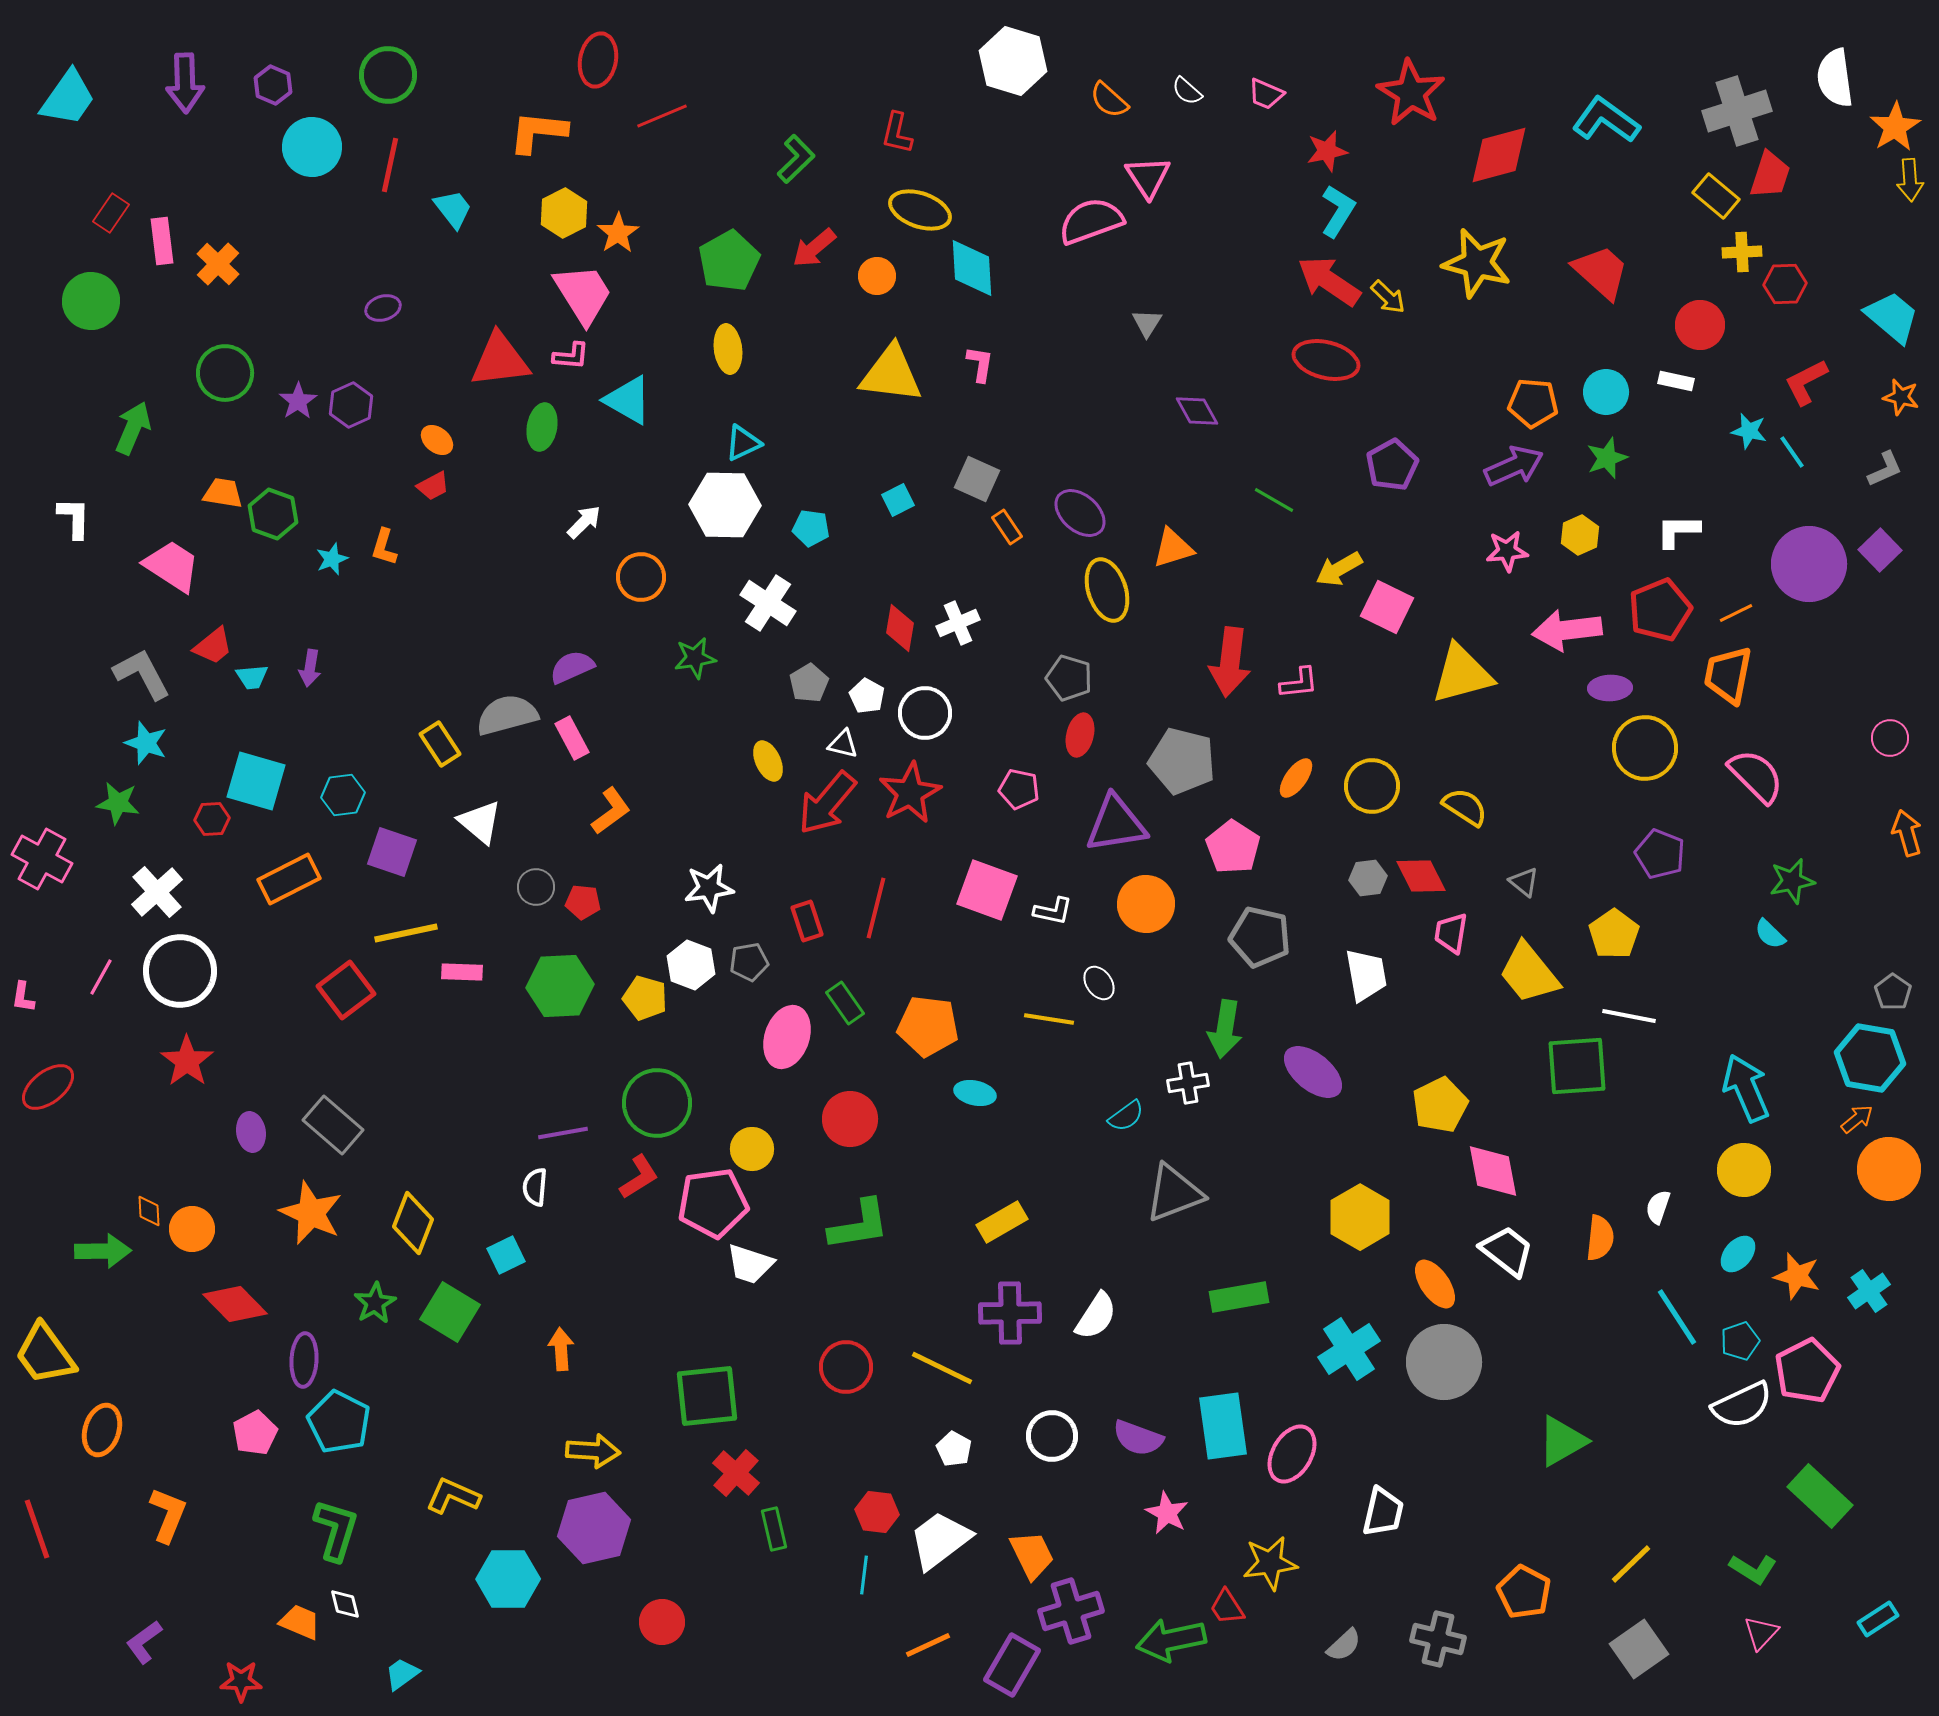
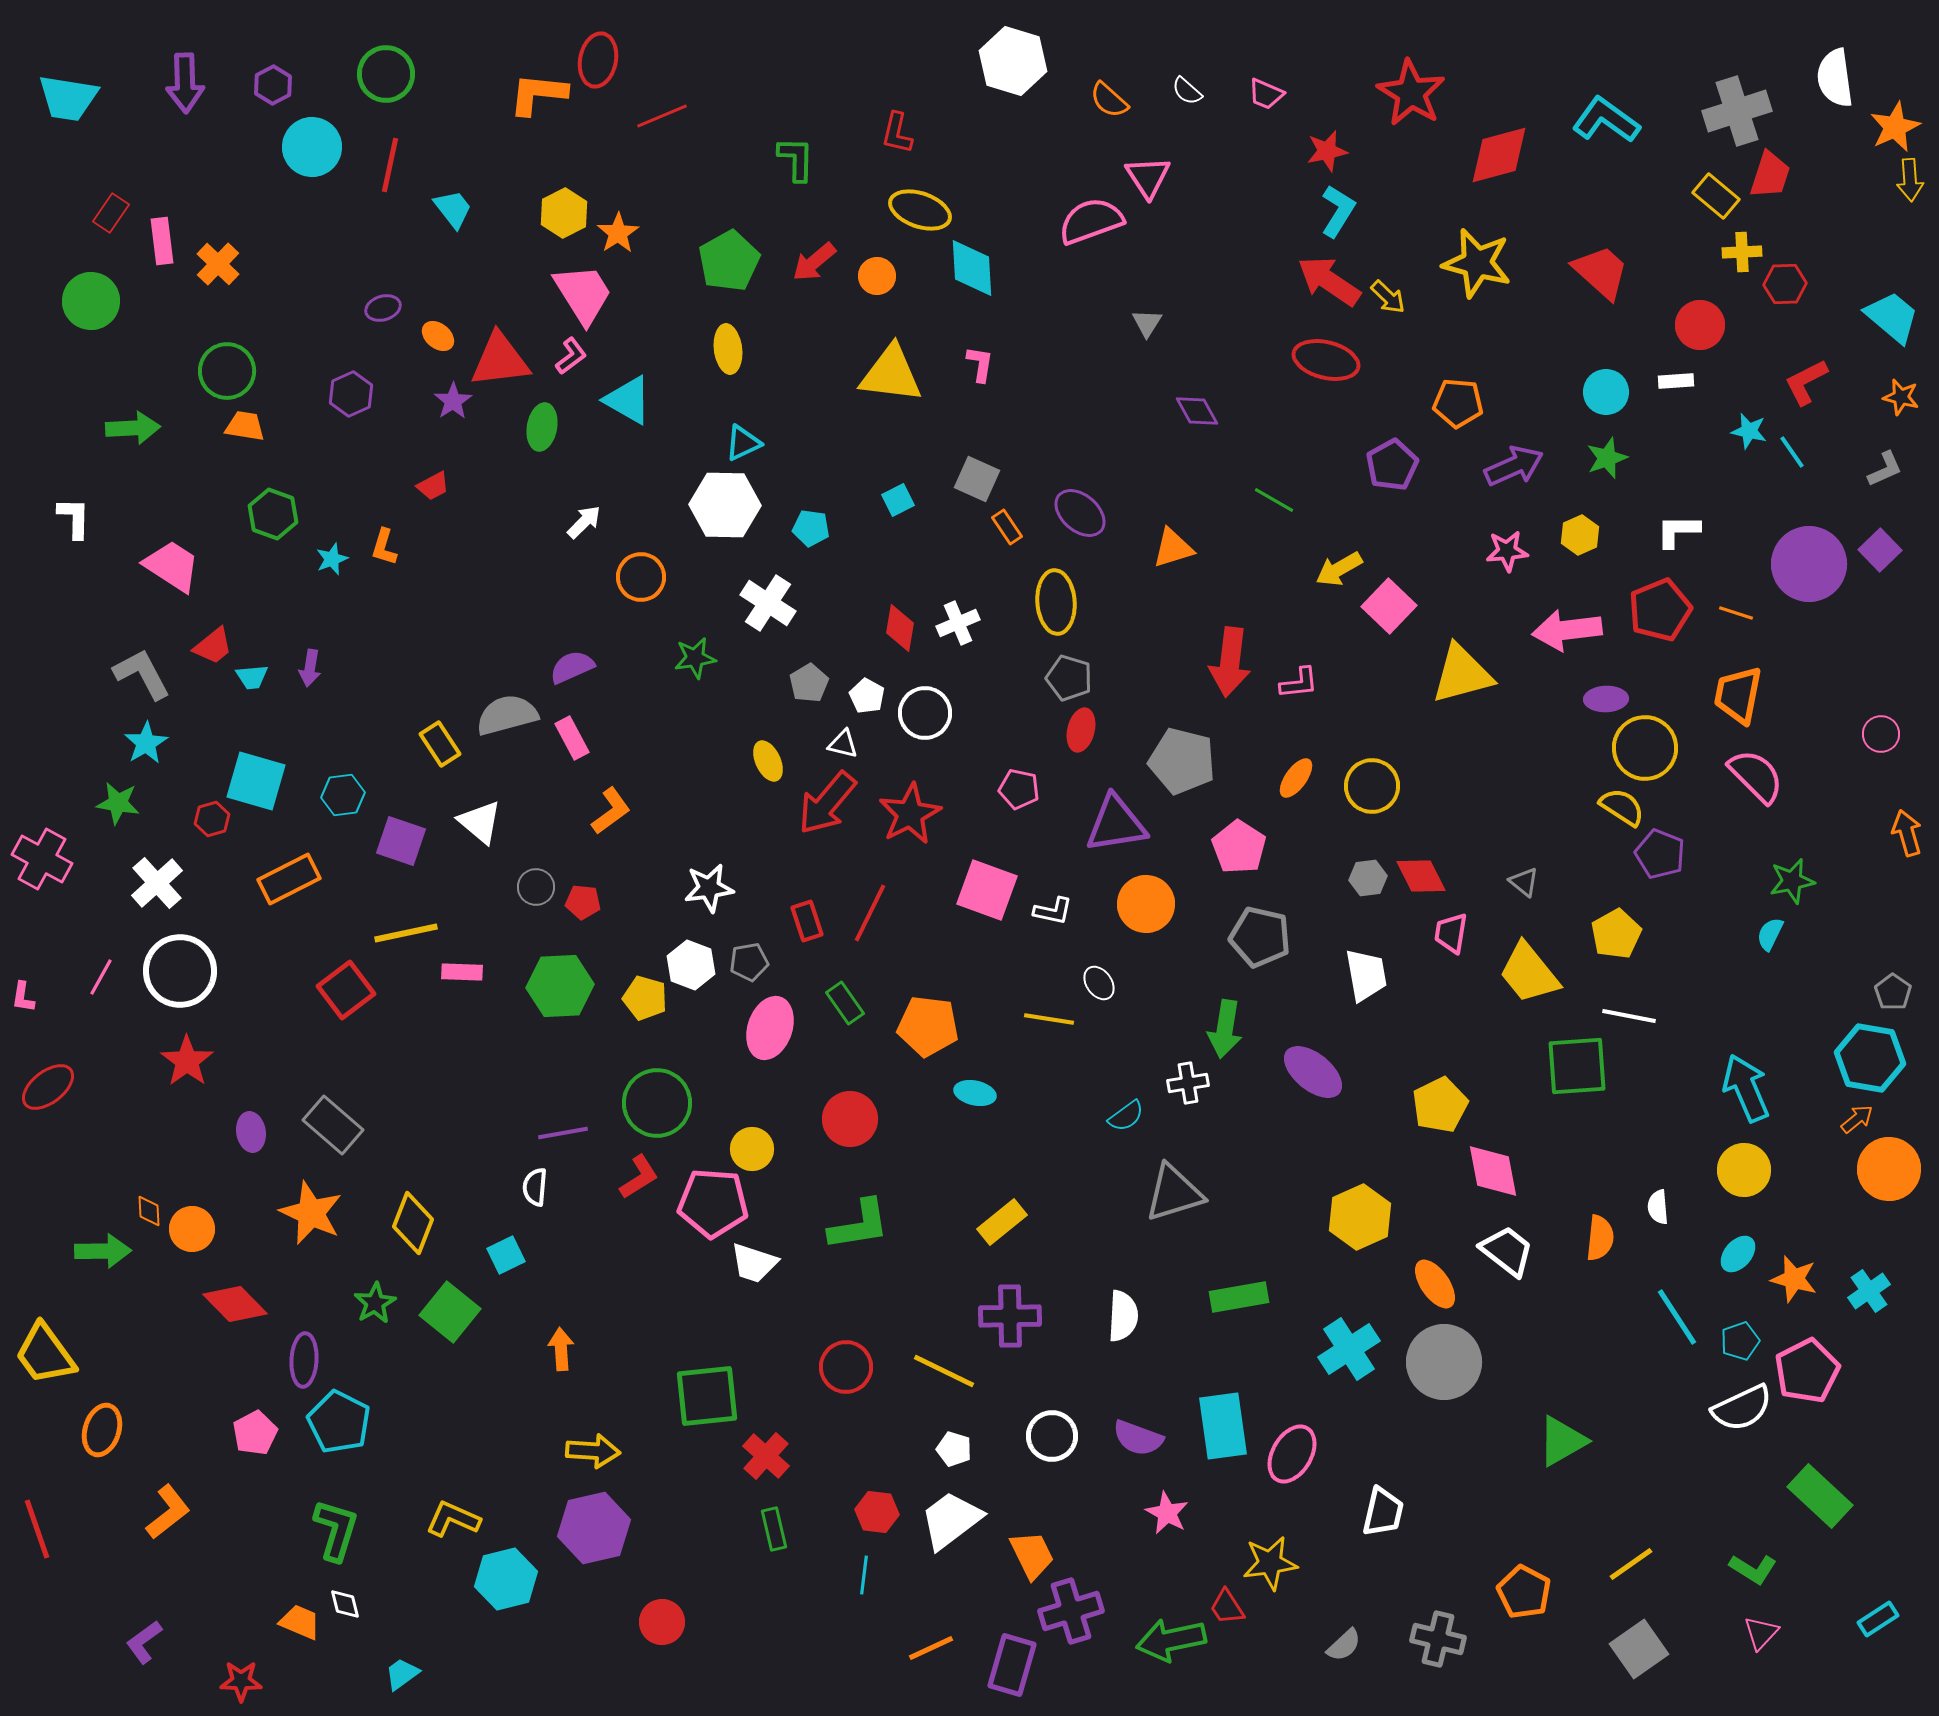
green circle at (388, 75): moved 2 px left, 1 px up
purple hexagon at (273, 85): rotated 9 degrees clockwise
cyan trapezoid at (68, 98): rotated 64 degrees clockwise
orange star at (1895, 127): rotated 6 degrees clockwise
orange L-shape at (538, 132): moved 38 px up
green L-shape at (796, 159): rotated 45 degrees counterclockwise
red arrow at (814, 248): moved 14 px down
pink L-shape at (571, 356): rotated 42 degrees counterclockwise
green circle at (225, 373): moved 2 px right, 2 px up
white rectangle at (1676, 381): rotated 16 degrees counterclockwise
purple star at (298, 401): moved 155 px right
orange pentagon at (1533, 403): moved 75 px left
purple hexagon at (351, 405): moved 11 px up
green arrow at (133, 428): rotated 64 degrees clockwise
orange ellipse at (437, 440): moved 1 px right, 104 px up
orange trapezoid at (223, 493): moved 22 px right, 67 px up
yellow ellipse at (1107, 590): moved 51 px left, 12 px down; rotated 14 degrees clockwise
pink square at (1387, 607): moved 2 px right, 1 px up; rotated 18 degrees clockwise
orange line at (1736, 613): rotated 44 degrees clockwise
orange trapezoid at (1728, 675): moved 10 px right, 20 px down
purple ellipse at (1610, 688): moved 4 px left, 11 px down
red ellipse at (1080, 735): moved 1 px right, 5 px up
pink circle at (1890, 738): moved 9 px left, 4 px up
cyan star at (146, 743): rotated 21 degrees clockwise
red star at (910, 793): moved 21 px down
yellow semicircle at (1465, 807): moved 157 px right
red hexagon at (212, 819): rotated 12 degrees counterclockwise
pink pentagon at (1233, 847): moved 6 px right
purple square at (392, 852): moved 9 px right, 11 px up
white cross at (157, 892): moved 9 px up
red line at (876, 908): moved 6 px left, 5 px down; rotated 12 degrees clockwise
yellow pentagon at (1614, 934): moved 2 px right; rotated 6 degrees clockwise
cyan semicircle at (1770, 934): rotated 72 degrees clockwise
pink ellipse at (787, 1037): moved 17 px left, 9 px up
gray triangle at (1174, 1193): rotated 4 degrees clockwise
pink pentagon at (713, 1203): rotated 12 degrees clockwise
white semicircle at (1658, 1207): rotated 24 degrees counterclockwise
yellow hexagon at (1360, 1217): rotated 6 degrees clockwise
yellow rectangle at (1002, 1222): rotated 9 degrees counterclockwise
white trapezoid at (750, 1264): moved 4 px right, 1 px up
orange star at (1797, 1276): moved 3 px left, 3 px down
green square at (450, 1312): rotated 8 degrees clockwise
purple cross at (1010, 1313): moved 3 px down
white semicircle at (1096, 1316): moved 27 px right; rotated 30 degrees counterclockwise
yellow line at (942, 1368): moved 2 px right, 3 px down
white semicircle at (1742, 1405): moved 3 px down
white pentagon at (954, 1449): rotated 12 degrees counterclockwise
red cross at (736, 1473): moved 30 px right, 17 px up
yellow L-shape at (453, 1496): moved 23 px down
orange L-shape at (168, 1515): moved 3 px up; rotated 30 degrees clockwise
white trapezoid at (940, 1540): moved 11 px right, 20 px up
yellow line at (1631, 1564): rotated 9 degrees clockwise
cyan hexagon at (508, 1579): moved 2 px left; rotated 14 degrees counterclockwise
orange line at (928, 1645): moved 3 px right, 3 px down
purple rectangle at (1012, 1665): rotated 14 degrees counterclockwise
